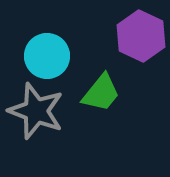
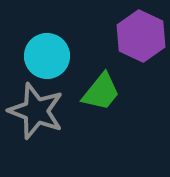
green trapezoid: moved 1 px up
